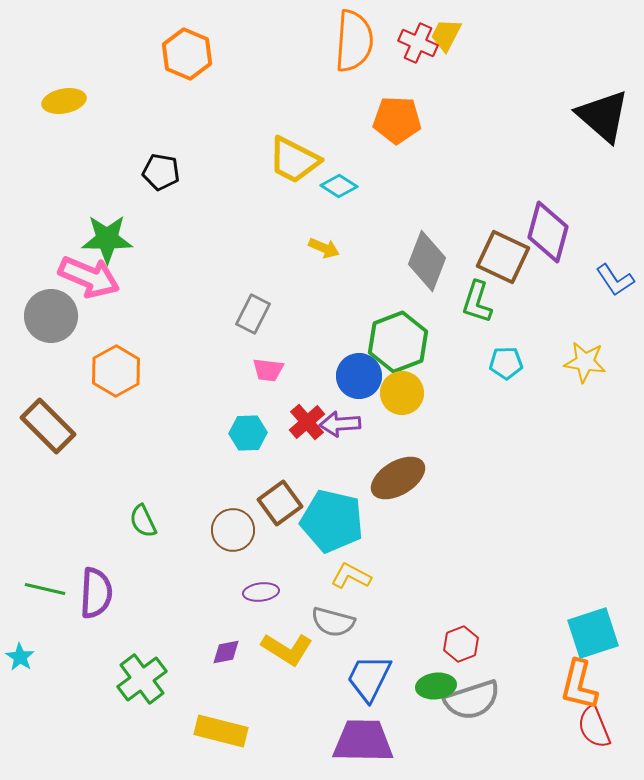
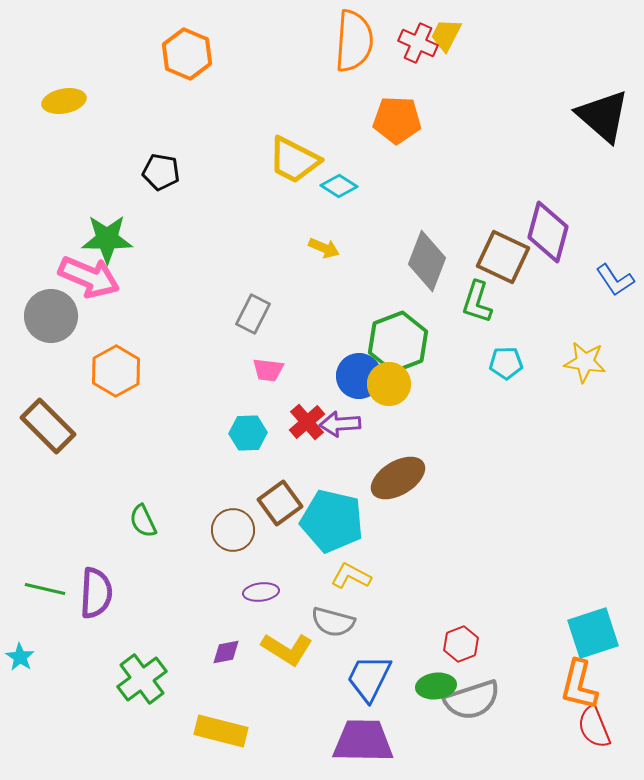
yellow circle at (402, 393): moved 13 px left, 9 px up
